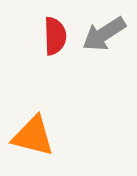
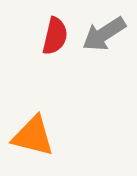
red semicircle: rotated 15 degrees clockwise
